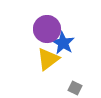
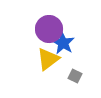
purple circle: moved 2 px right
gray square: moved 12 px up
